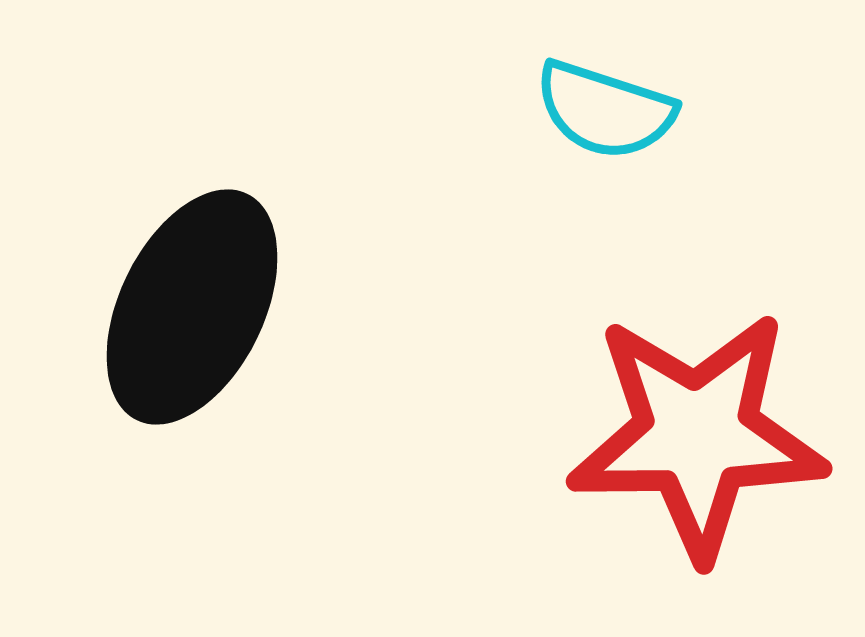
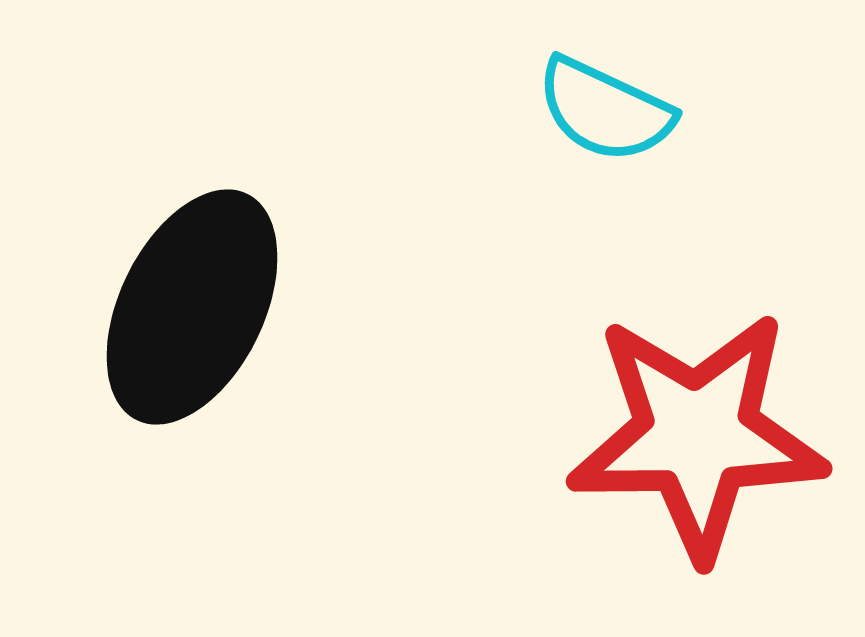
cyan semicircle: rotated 7 degrees clockwise
